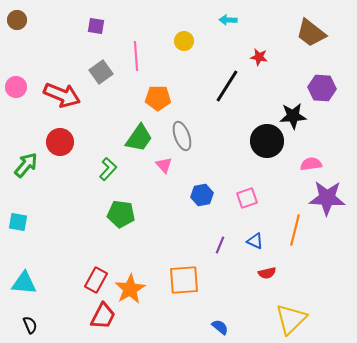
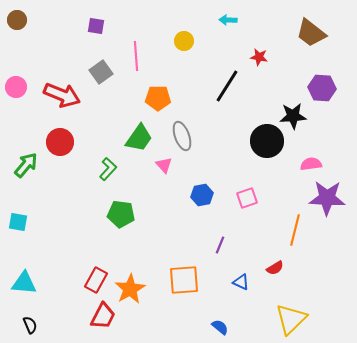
blue triangle: moved 14 px left, 41 px down
red semicircle: moved 8 px right, 5 px up; rotated 18 degrees counterclockwise
